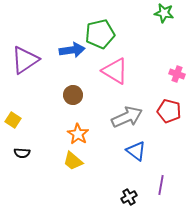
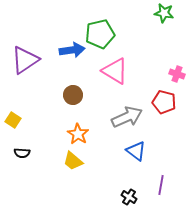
red pentagon: moved 5 px left, 9 px up
black cross: rotated 28 degrees counterclockwise
